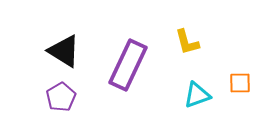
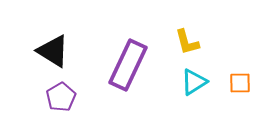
black triangle: moved 11 px left
cyan triangle: moved 3 px left, 13 px up; rotated 12 degrees counterclockwise
